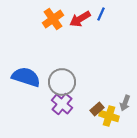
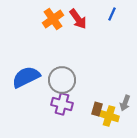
blue line: moved 11 px right
red arrow: moved 2 px left; rotated 95 degrees counterclockwise
blue semicircle: rotated 44 degrees counterclockwise
gray circle: moved 2 px up
purple cross: rotated 25 degrees counterclockwise
brown rectangle: rotated 32 degrees counterclockwise
